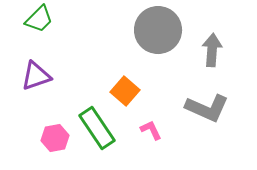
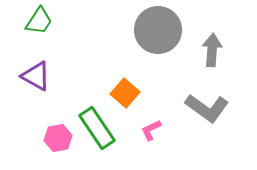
green trapezoid: moved 2 px down; rotated 12 degrees counterclockwise
purple triangle: rotated 48 degrees clockwise
orange square: moved 2 px down
gray L-shape: rotated 12 degrees clockwise
pink L-shape: rotated 90 degrees counterclockwise
pink hexagon: moved 3 px right
